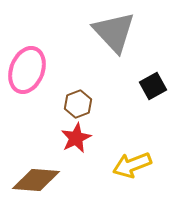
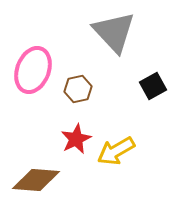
pink ellipse: moved 6 px right
brown hexagon: moved 15 px up; rotated 8 degrees clockwise
red star: moved 1 px down
yellow arrow: moved 16 px left, 14 px up; rotated 9 degrees counterclockwise
